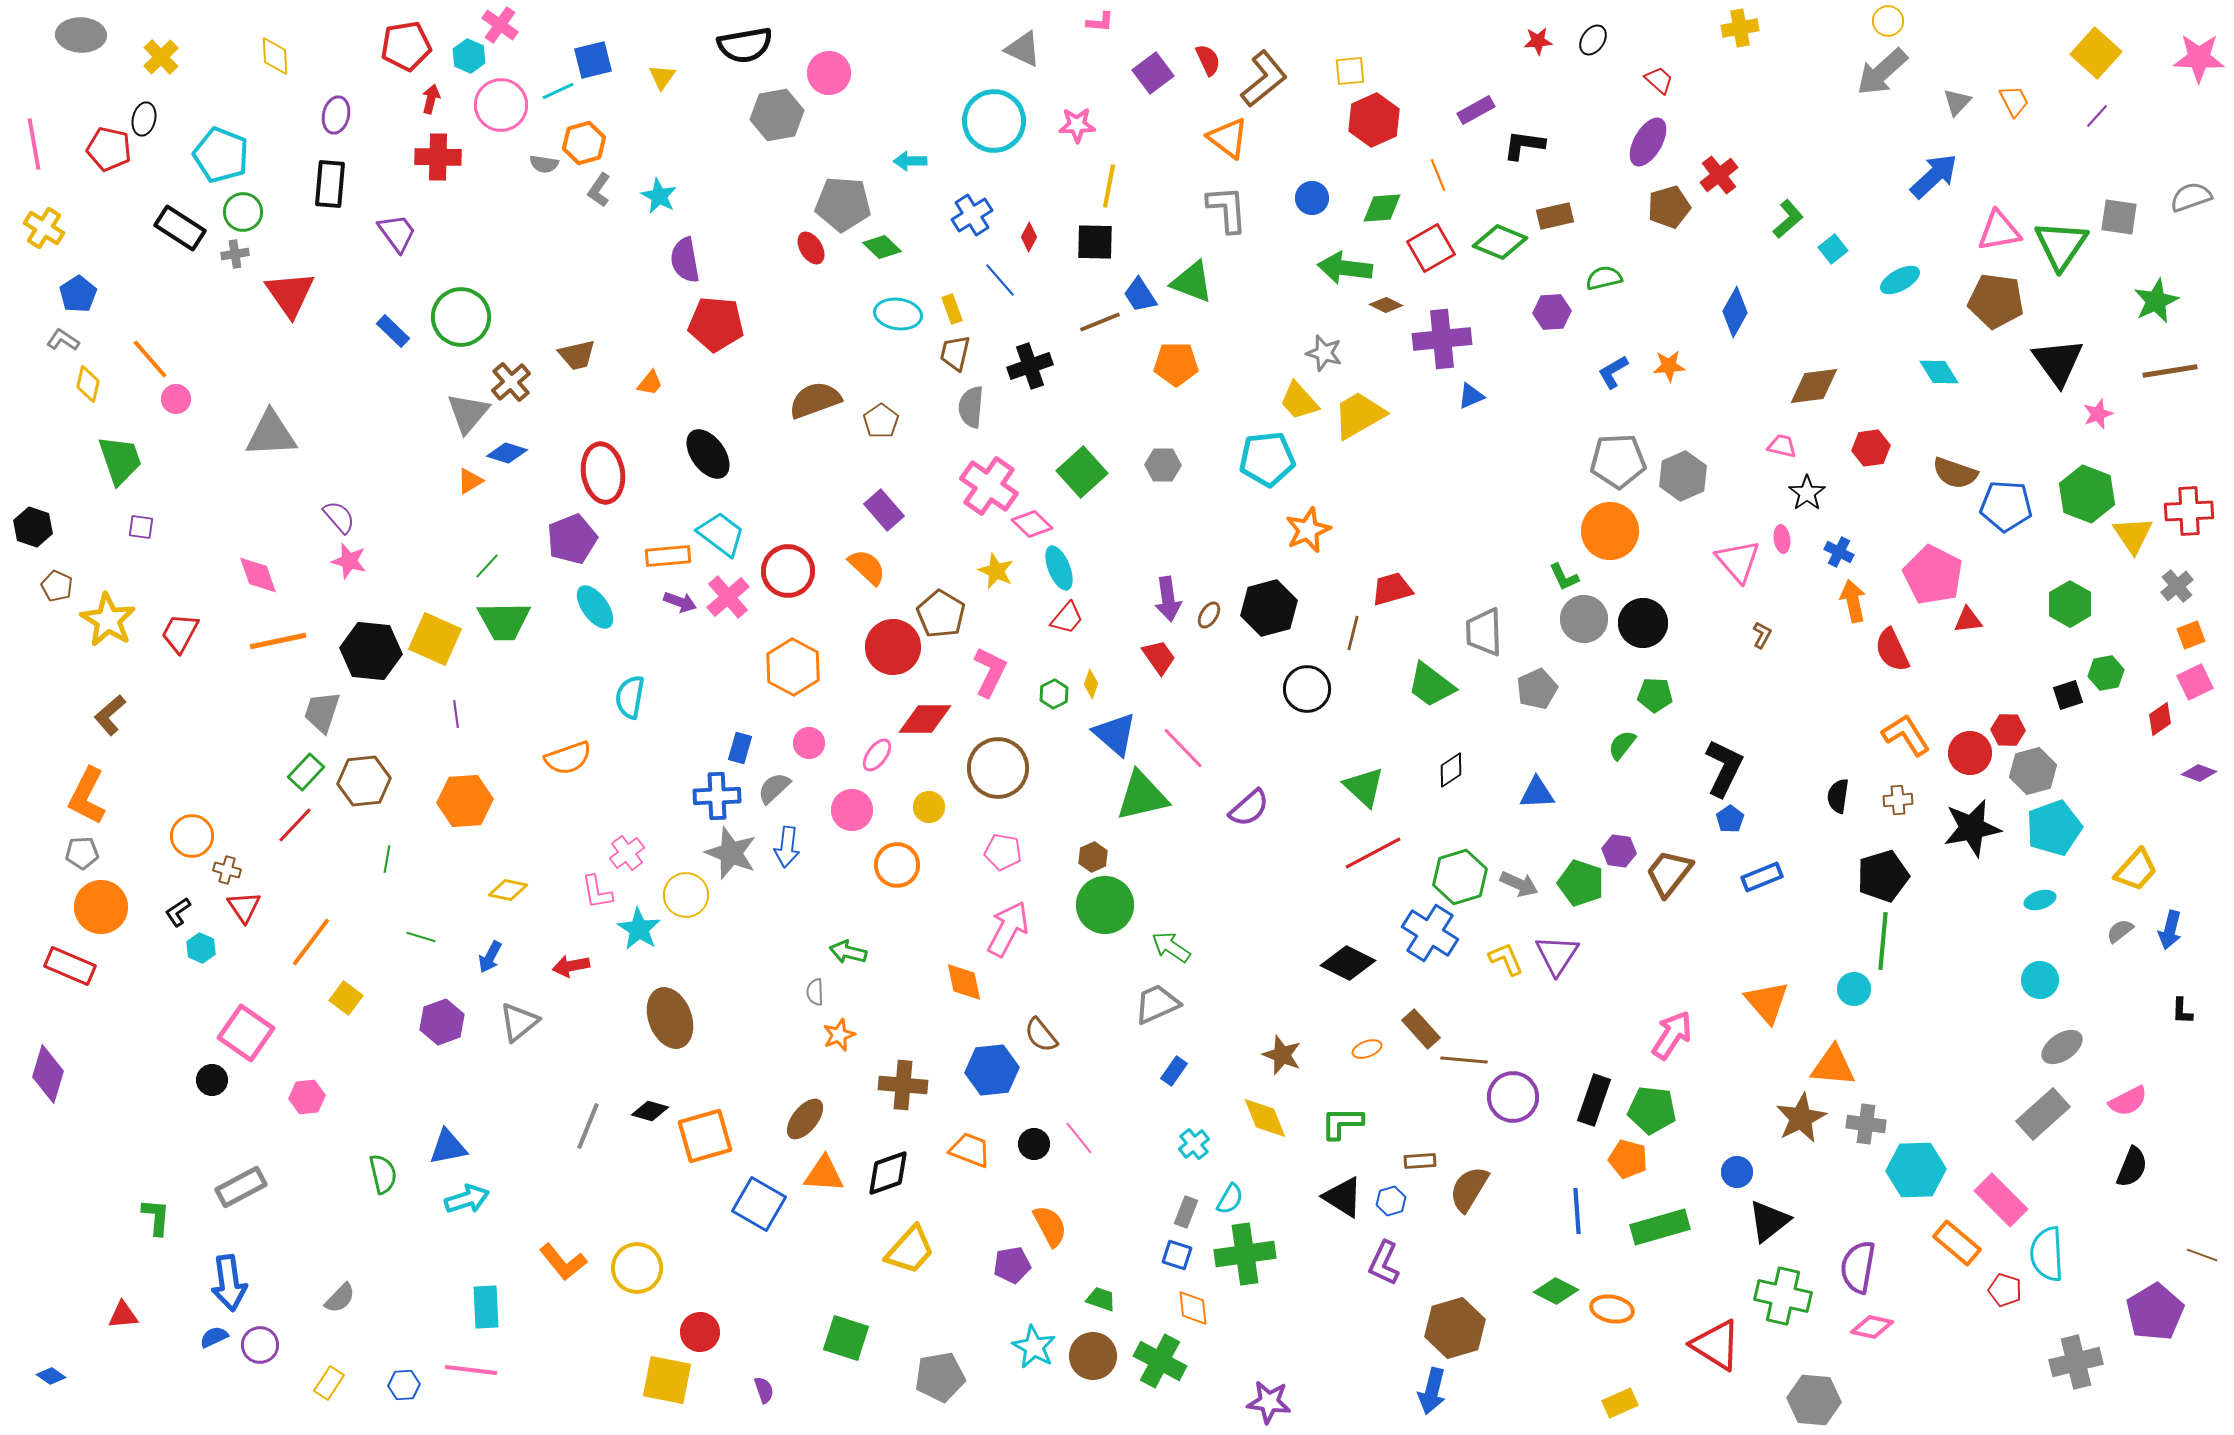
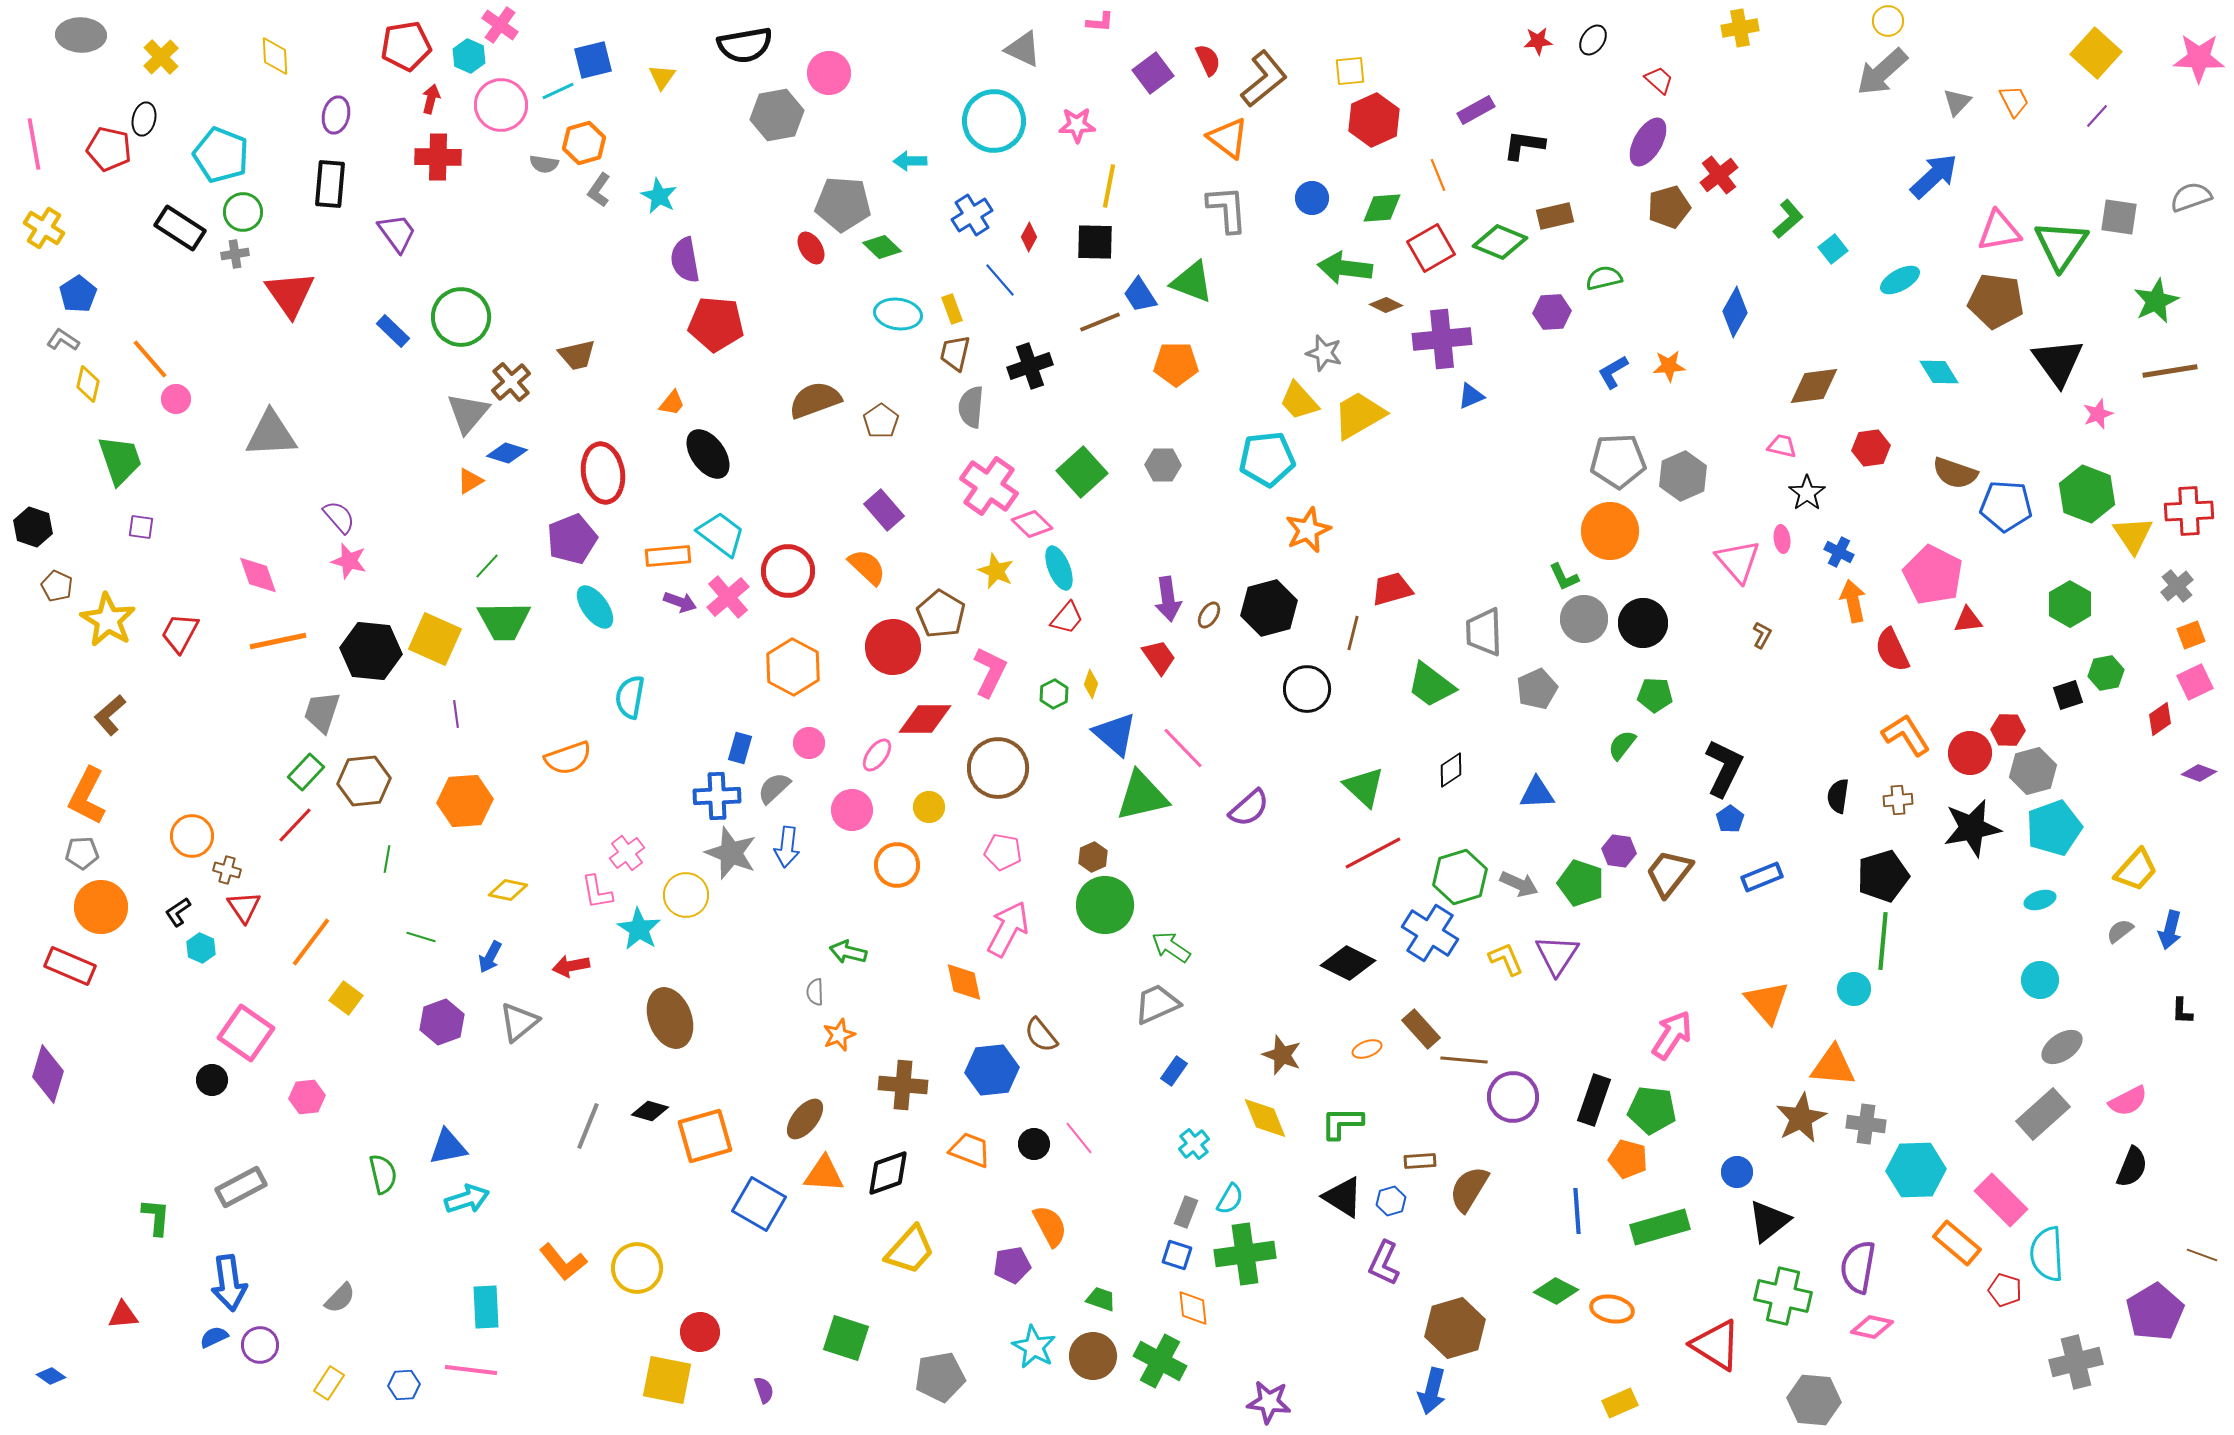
orange trapezoid at (650, 383): moved 22 px right, 20 px down
